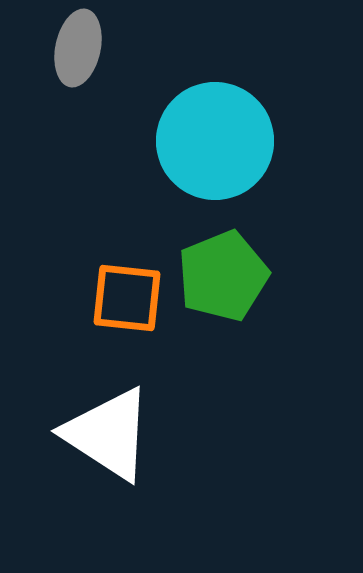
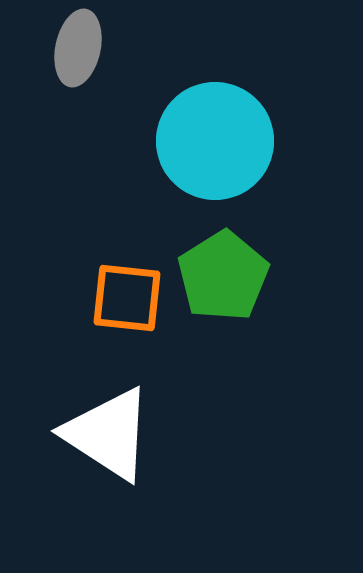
green pentagon: rotated 10 degrees counterclockwise
